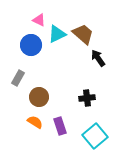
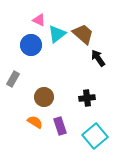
cyan triangle: rotated 12 degrees counterclockwise
gray rectangle: moved 5 px left, 1 px down
brown circle: moved 5 px right
